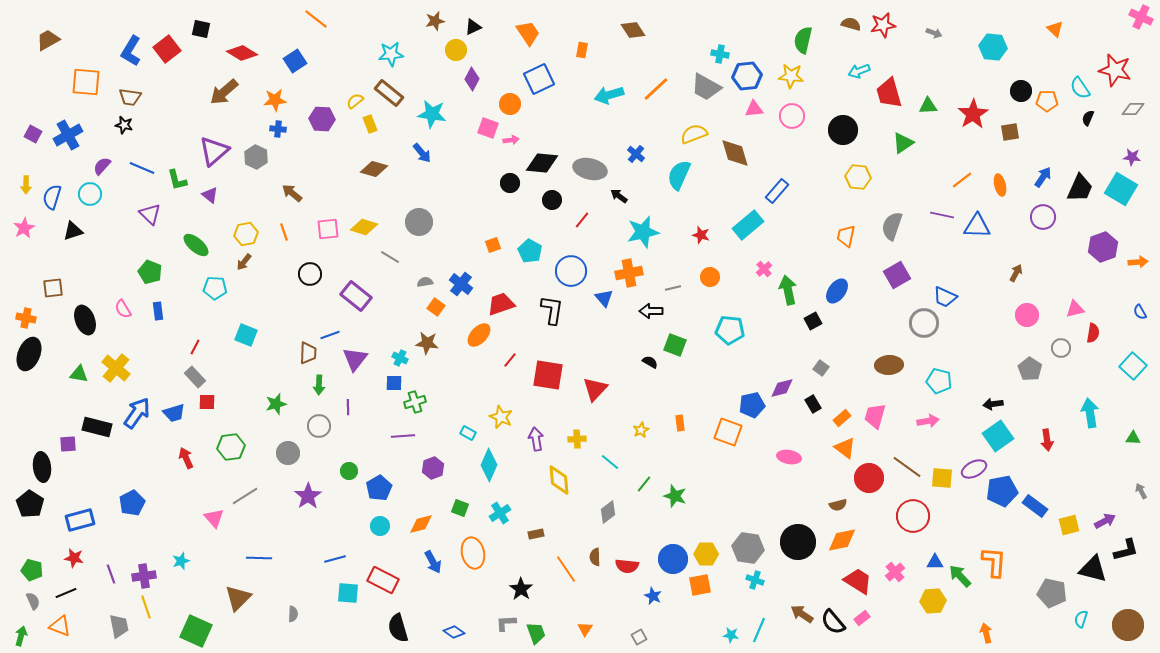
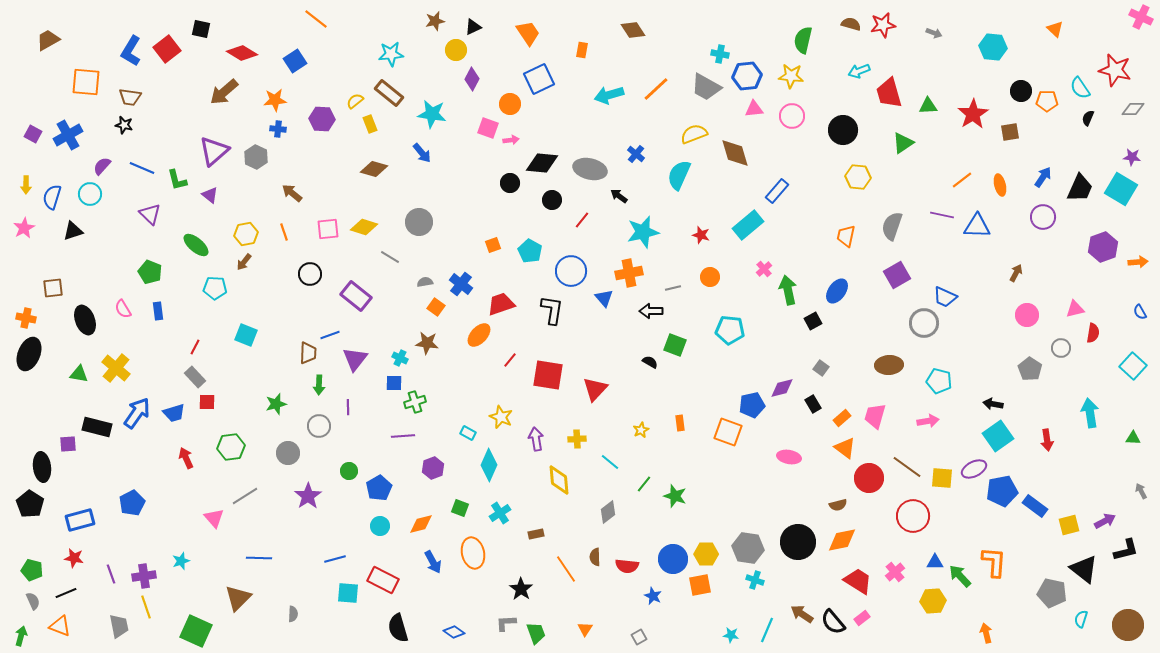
black arrow at (993, 404): rotated 18 degrees clockwise
black triangle at (1093, 569): moved 9 px left; rotated 24 degrees clockwise
cyan line at (759, 630): moved 8 px right
